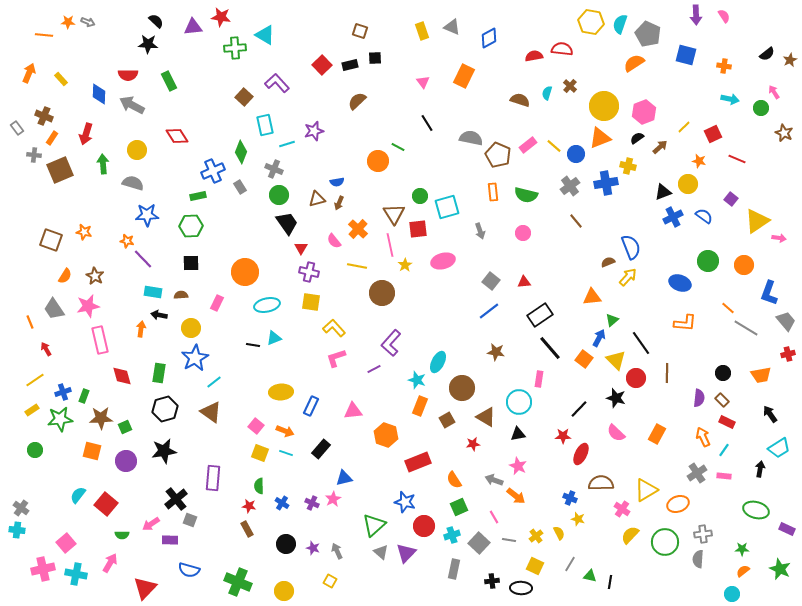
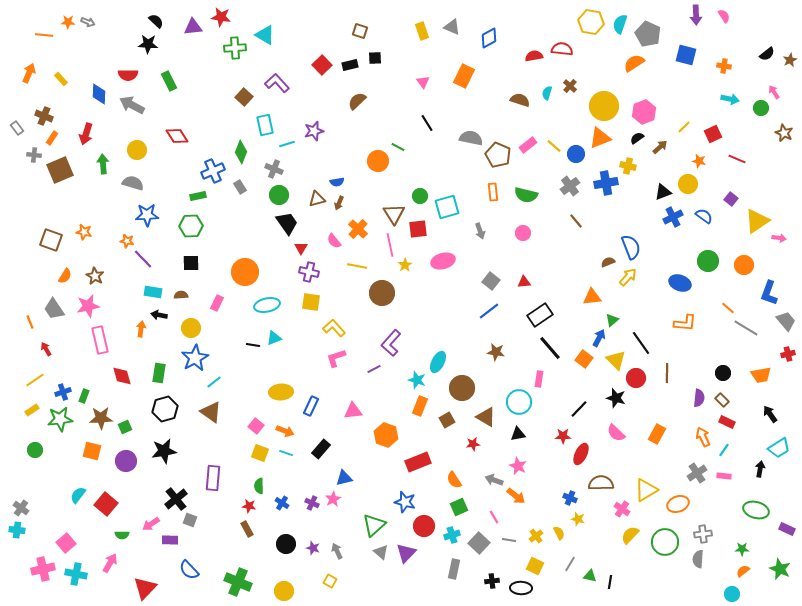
blue semicircle at (189, 570): rotated 30 degrees clockwise
